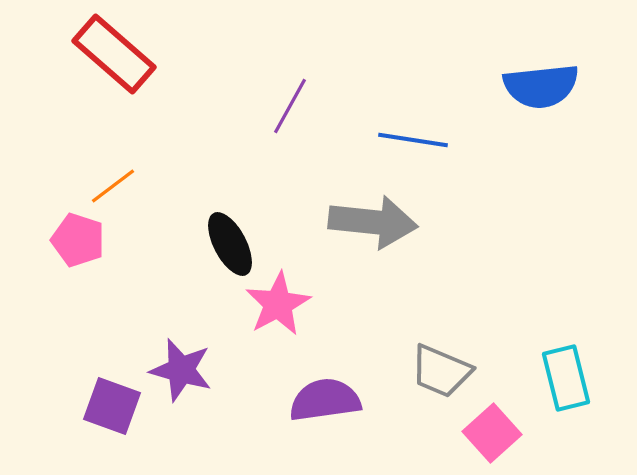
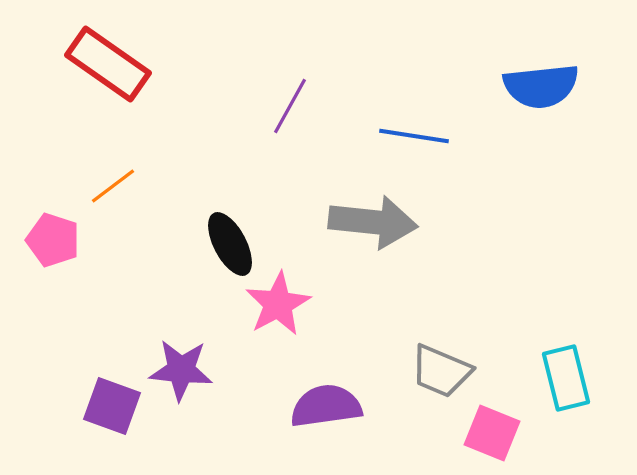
red rectangle: moved 6 px left, 10 px down; rotated 6 degrees counterclockwise
blue line: moved 1 px right, 4 px up
pink pentagon: moved 25 px left
purple star: rotated 10 degrees counterclockwise
purple semicircle: moved 1 px right, 6 px down
pink square: rotated 26 degrees counterclockwise
